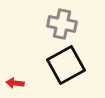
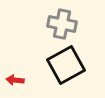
red arrow: moved 3 px up
